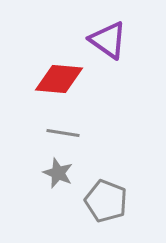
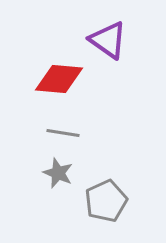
gray pentagon: rotated 27 degrees clockwise
